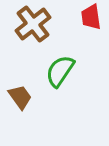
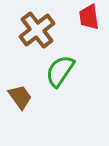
red trapezoid: moved 2 px left
brown cross: moved 4 px right, 6 px down
